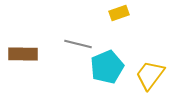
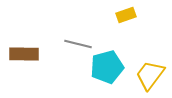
yellow rectangle: moved 7 px right, 2 px down
brown rectangle: moved 1 px right
cyan pentagon: rotated 8 degrees clockwise
